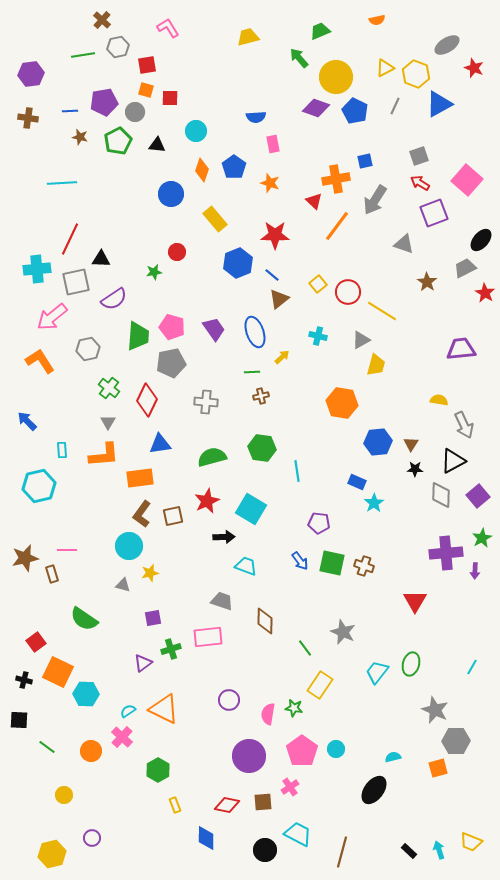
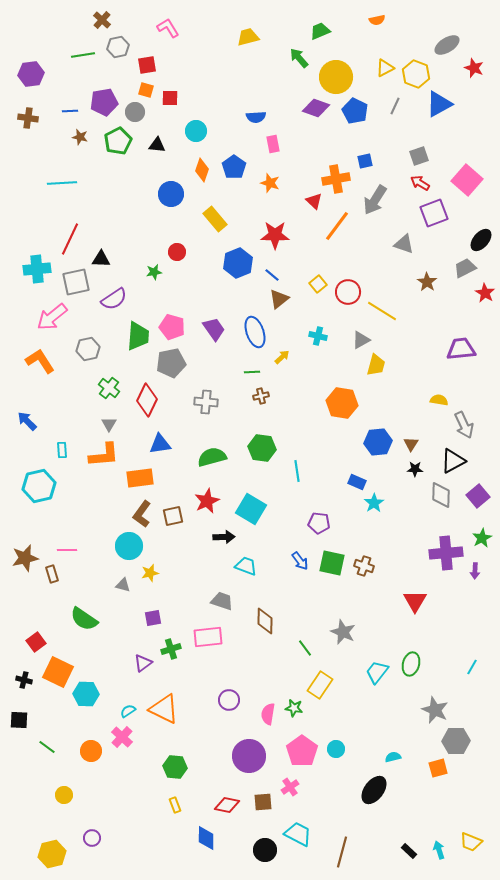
gray triangle at (108, 422): moved 1 px right, 2 px down
green hexagon at (158, 770): moved 17 px right, 3 px up; rotated 25 degrees counterclockwise
